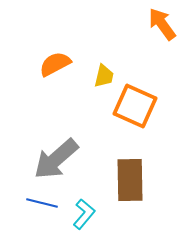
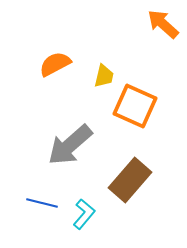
orange arrow: moved 1 px right; rotated 12 degrees counterclockwise
gray arrow: moved 14 px right, 14 px up
brown rectangle: rotated 42 degrees clockwise
